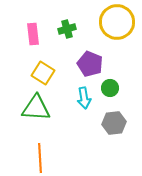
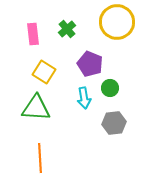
green cross: rotated 24 degrees counterclockwise
yellow square: moved 1 px right, 1 px up
